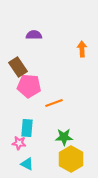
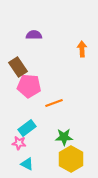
cyan rectangle: rotated 48 degrees clockwise
